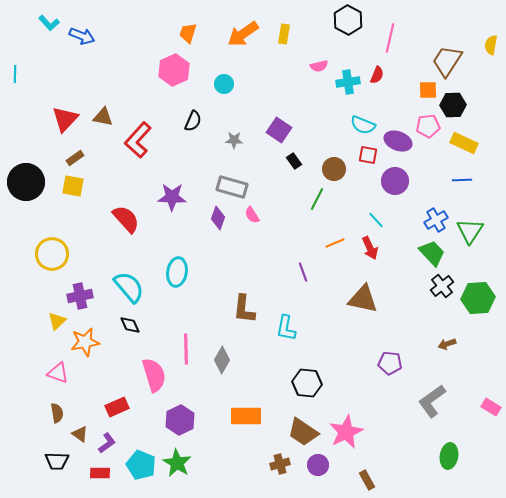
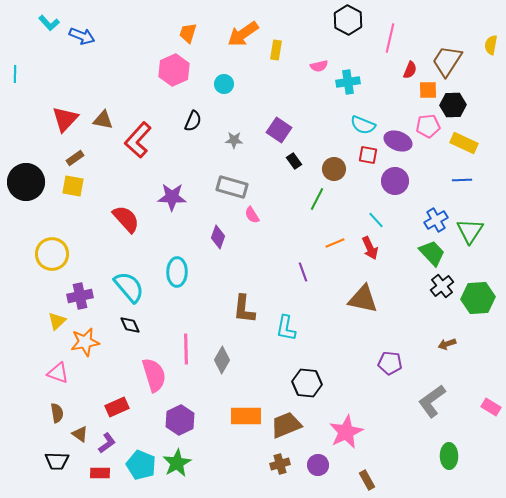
yellow rectangle at (284, 34): moved 8 px left, 16 px down
red semicircle at (377, 75): moved 33 px right, 5 px up
brown triangle at (103, 117): moved 3 px down
purple diamond at (218, 218): moved 19 px down
cyan ellipse at (177, 272): rotated 8 degrees counterclockwise
brown trapezoid at (303, 432): moved 17 px left, 7 px up; rotated 124 degrees clockwise
green ellipse at (449, 456): rotated 10 degrees counterclockwise
green star at (177, 463): rotated 12 degrees clockwise
